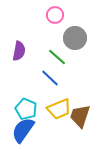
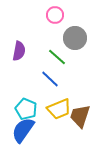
blue line: moved 1 px down
